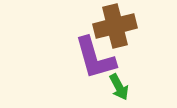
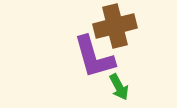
purple L-shape: moved 1 px left, 1 px up
